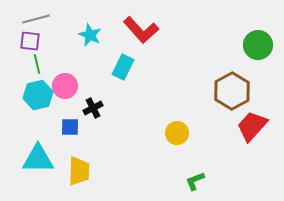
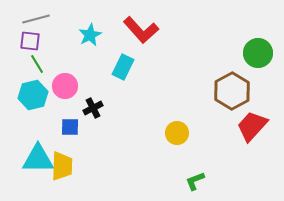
cyan star: rotated 20 degrees clockwise
green circle: moved 8 px down
green line: rotated 18 degrees counterclockwise
cyan hexagon: moved 5 px left
yellow trapezoid: moved 17 px left, 5 px up
